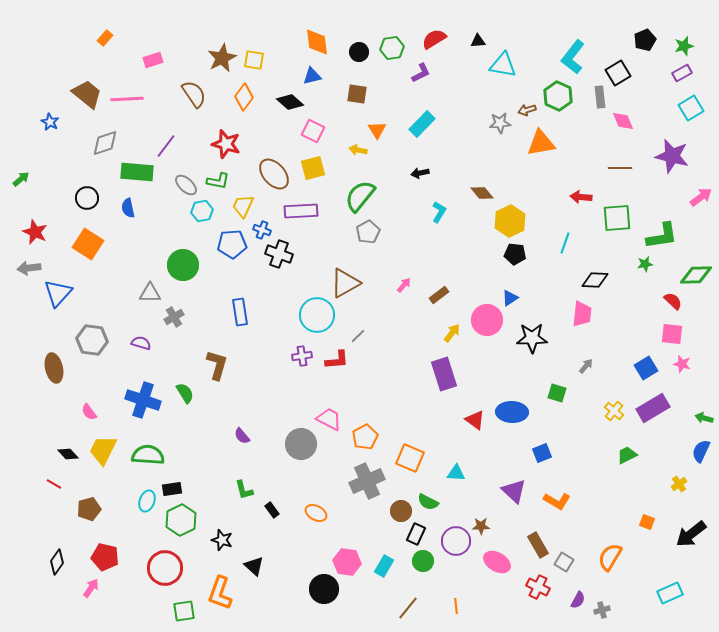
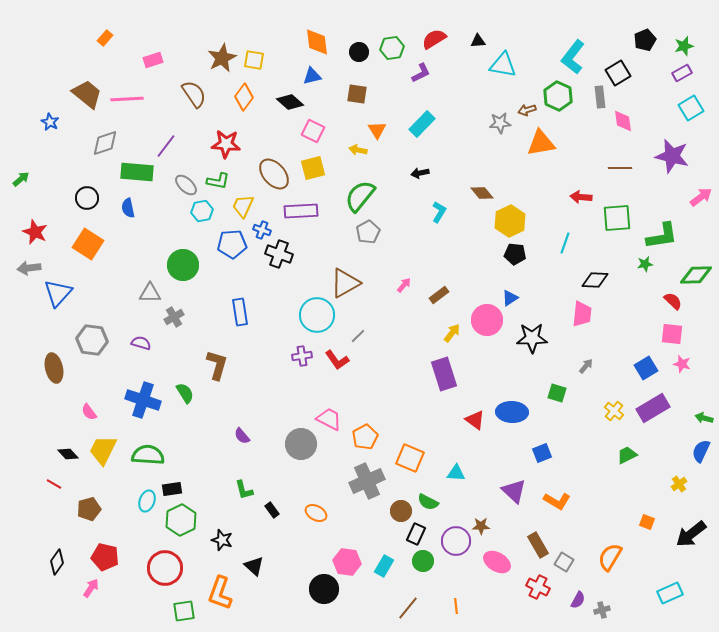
pink diamond at (623, 121): rotated 15 degrees clockwise
red star at (226, 144): rotated 12 degrees counterclockwise
red L-shape at (337, 360): rotated 60 degrees clockwise
